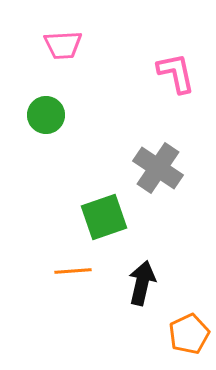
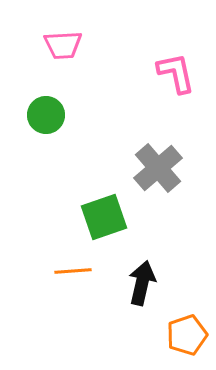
gray cross: rotated 15 degrees clockwise
orange pentagon: moved 2 px left, 1 px down; rotated 6 degrees clockwise
